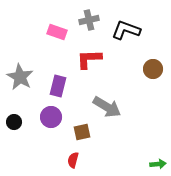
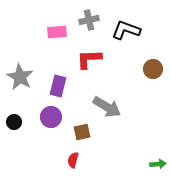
pink rectangle: rotated 24 degrees counterclockwise
